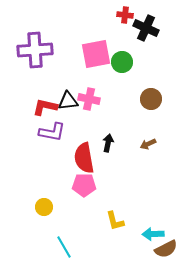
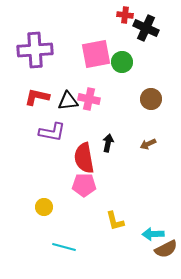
red L-shape: moved 8 px left, 10 px up
cyan line: rotated 45 degrees counterclockwise
